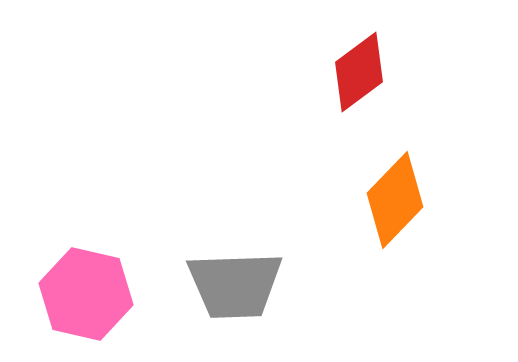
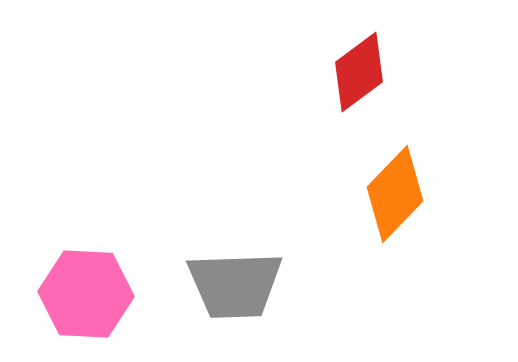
orange diamond: moved 6 px up
pink hexagon: rotated 10 degrees counterclockwise
